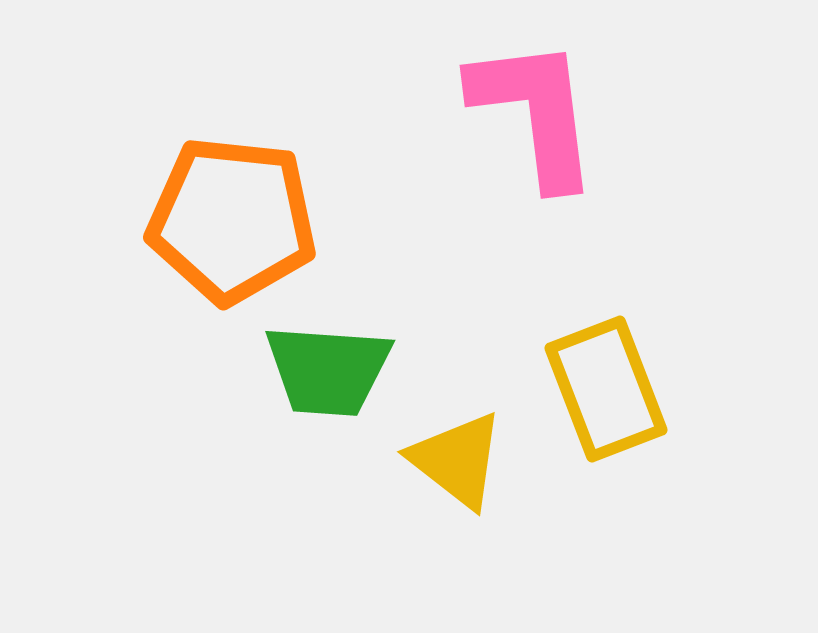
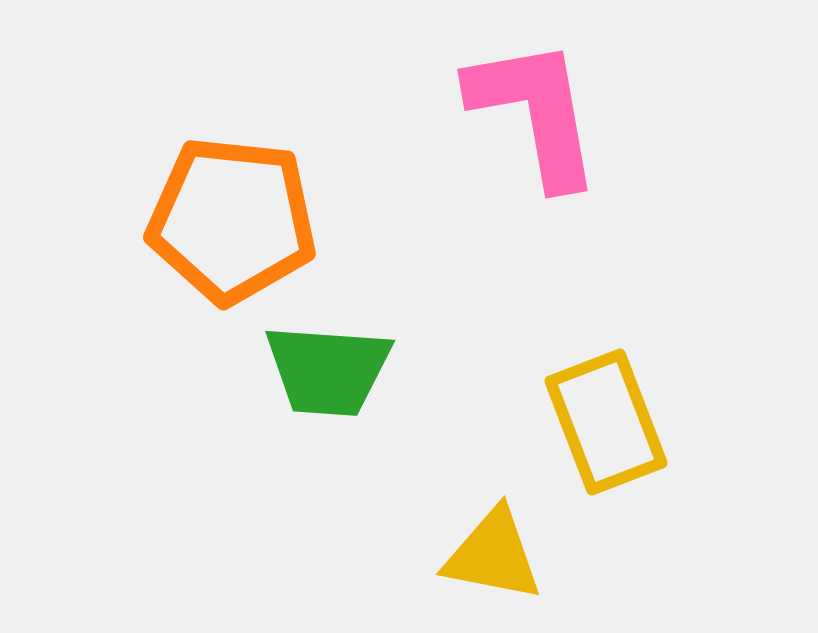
pink L-shape: rotated 3 degrees counterclockwise
yellow rectangle: moved 33 px down
yellow triangle: moved 36 px right, 95 px down; rotated 27 degrees counterclockwise
